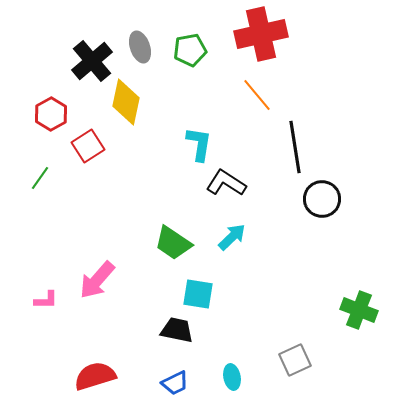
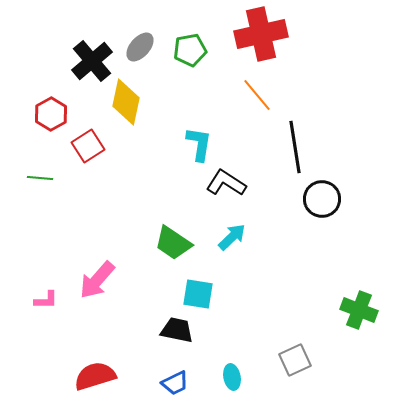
gray ellipse: rotated 60 degrees clockwise
green line: rotated 60 degrees clockwise
